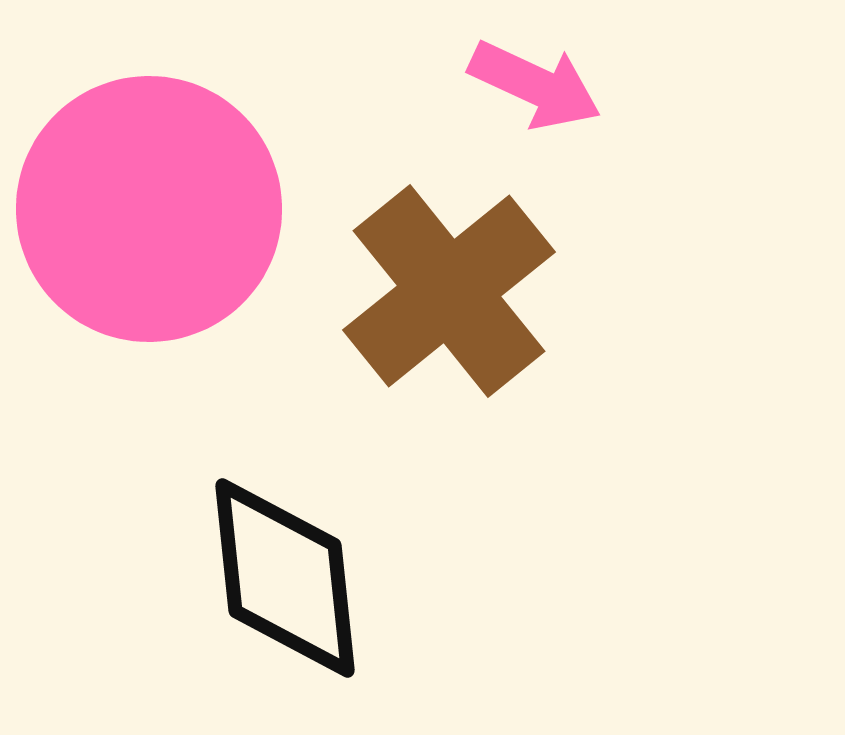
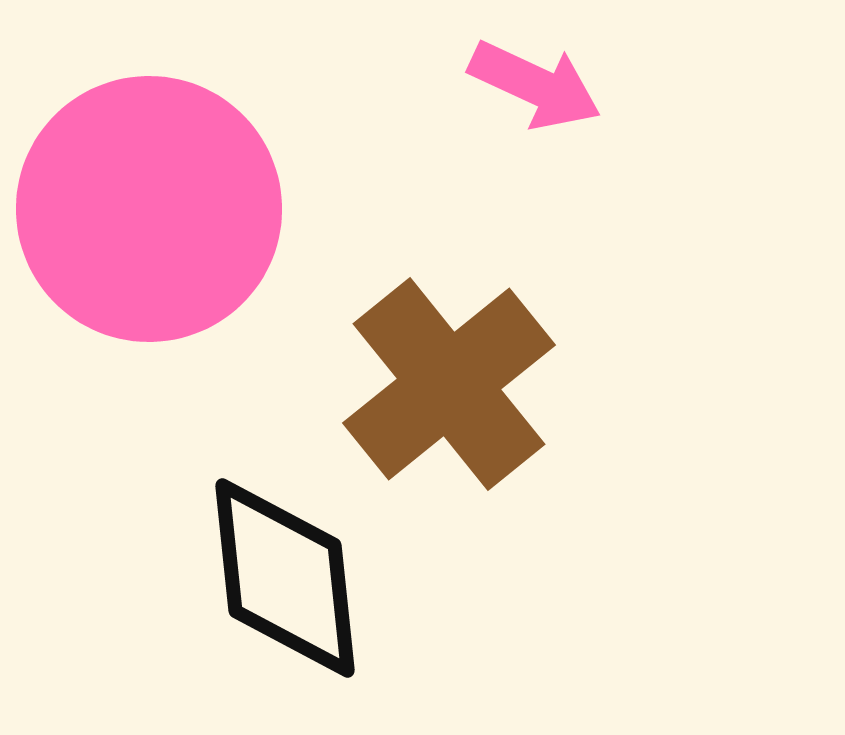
brown cross: moved 93 px down
